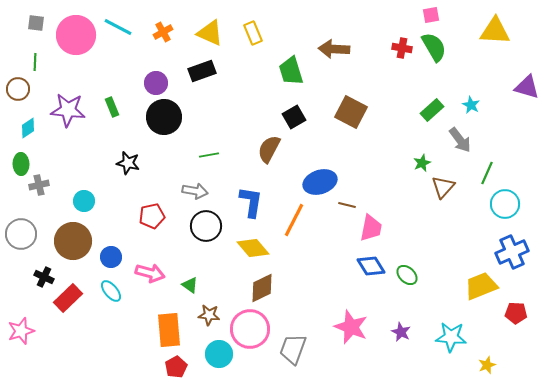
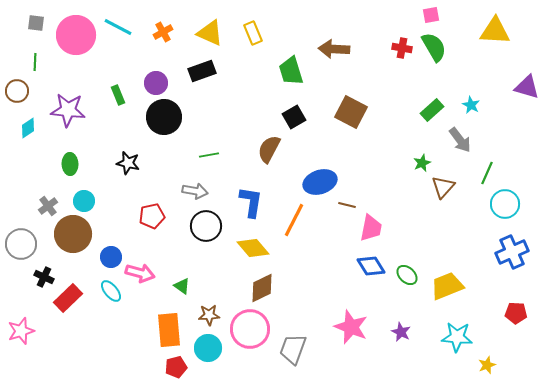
brown circle at (18, 89): moved 1 px left, 2 px down
green rectangle at (112, 107): moved 6 px right, 12 px up
green ellipse at (21, 164): moved 49 px right
gray cross at (39, 185): moved 9 px right, 21 px down; rotated 24 degrees counterclockwise
gray circle at (21, 234): moved 10 px down
brown circle at (73, 241): moved 7 px up
pink arrow at (150, 273): moved 10 px left
green triangle at (190, 285): moved 8 px left, 1 px down
yellow trapezoid at (481, 286): moved 34 px left
brown star at (209, 315): rotated 10 degrees counterclockwise
cyan star at (451, 337): moved 6 px right
cyan circle at (219, 354): moved 11 px left, 6 px up
red pentagon at (176, 367): rotated 15 degrees clockwise
